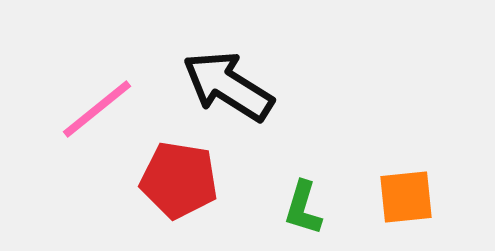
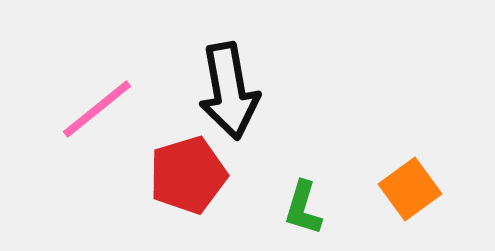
black arrow: moved 1 px right, 5 px down; rotated 132 degrees counterclockwise
red pentagon: moved 9 px right, 5 px up; rotated 26 degrees counterclockwise
orange square: moved 4 px right, 8 px up; rotated 30 degrees counterclockwise
